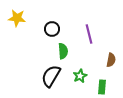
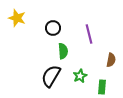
yellow star: rotated 12 degrees clockwise
black circle: moved 1 px right, 1 px up
